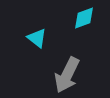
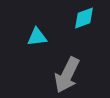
cyan triangle: moved 1 px up; rotated 45 degrees counterclockwise
